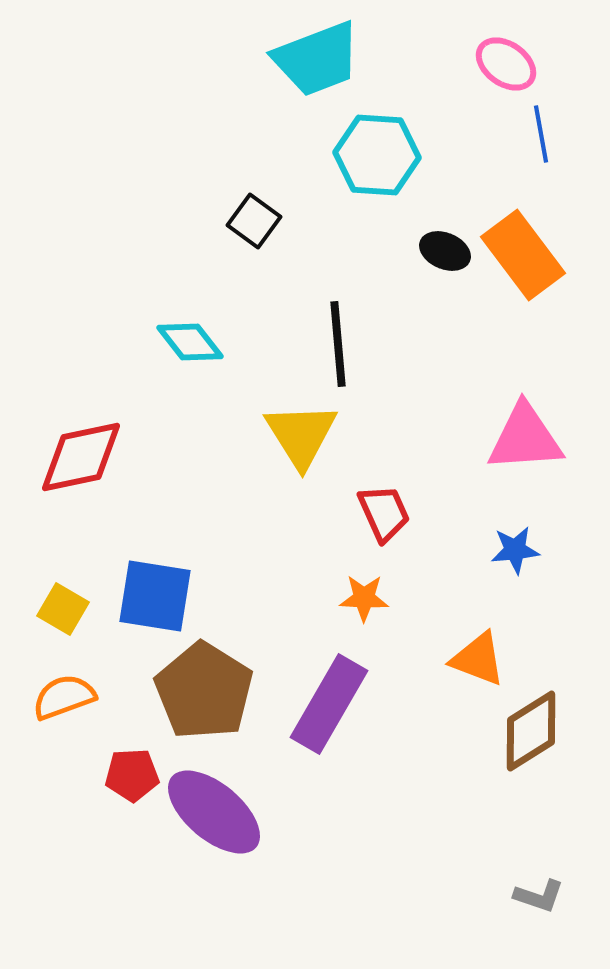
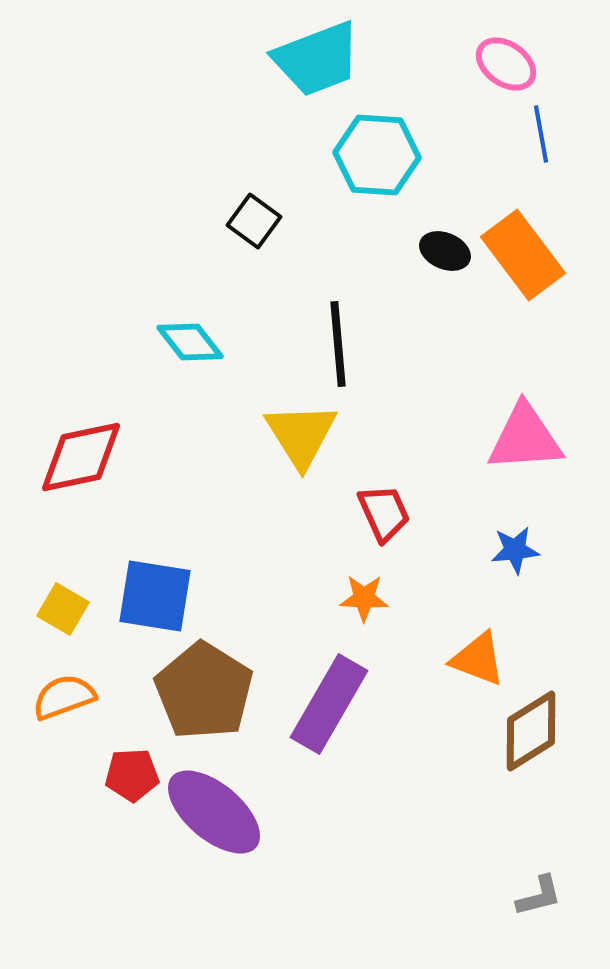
gray L-shape: rotated 33 degrees counterclockwise
